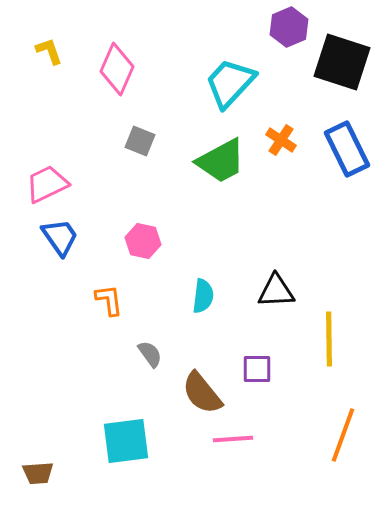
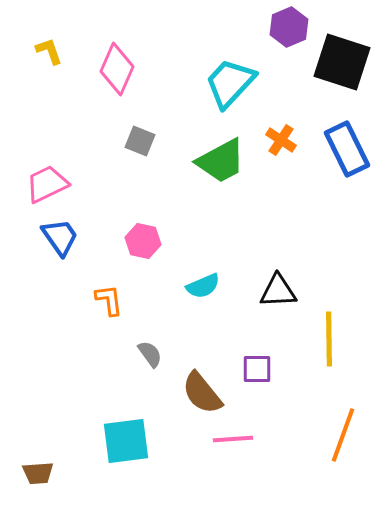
black triangle: moved 2 px right
cyan semicircle: moved 10 px up; rotated 60 degrees clockwise
